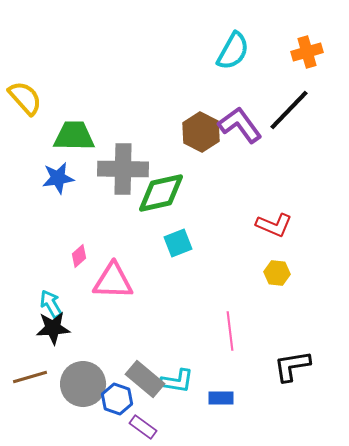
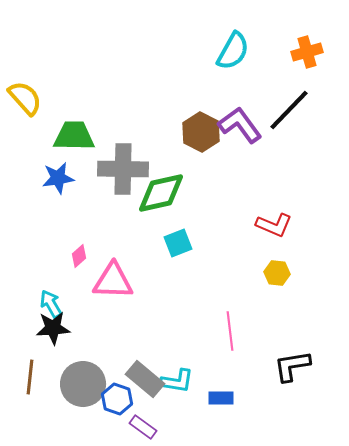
brown line: rotated 68 degrees counterclockwise
